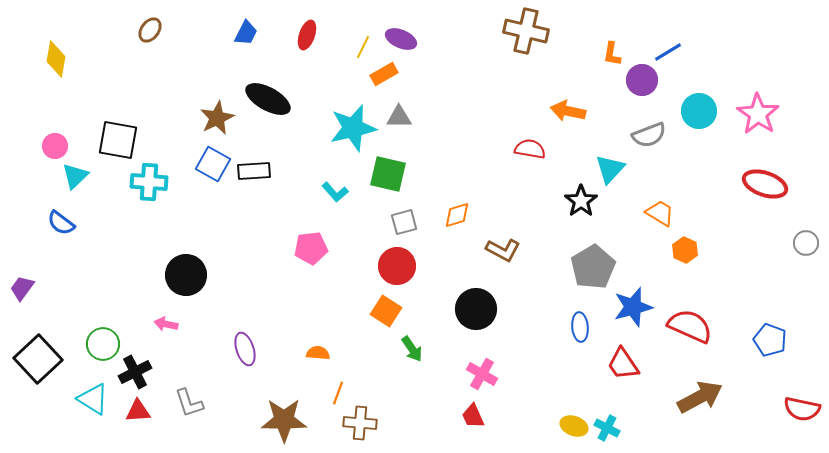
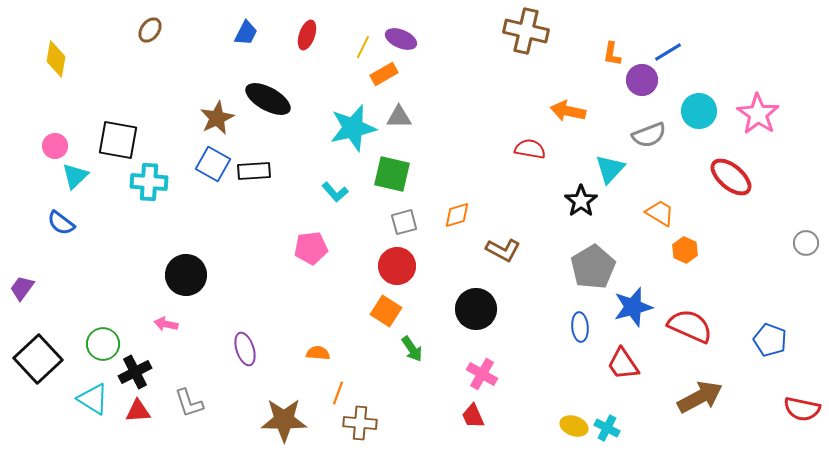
green square at (388, 174): moved 4 px right
red ellipse at (765, 184): moved 34 px left, 7 px up; rotated 21 degrees clockwise
